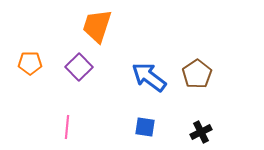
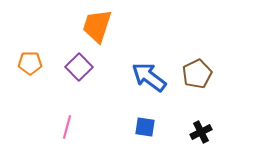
brown pentagon: rotated 8 degrees clockwise
pink line: rotated 10 degrees clockwise
